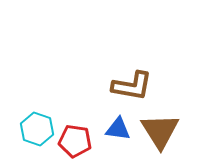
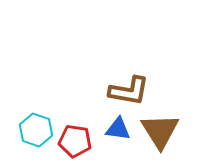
brown L-shape: moved 3 px left, 5 px down
cyan hexagon: moved 1 px left, 1 px down
